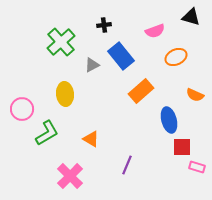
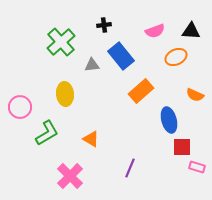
black triangle: moved 14 px down; rotated 12 degrees counterclockwise
gray triangle: rotated 21 degrees clockwise
pink circle: moved 2 px left, 2 px up
purple line: moved 3 px right, 3 px down
